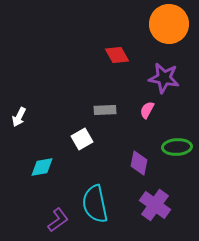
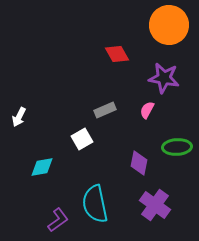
orange circle: moved 1 px down
red diamond: moved 1 px up
gray rectangle: rotated 20 degrees counterclockwise
